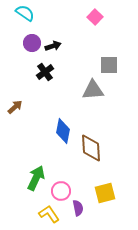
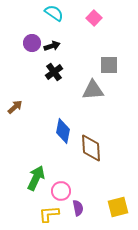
cyan semicircle: moved 29 px right
pink square: moved 1 px left, 1 px down
black arrow: moved 1 px left
black cross: moved 9 px right
yellow square: moved 13 px right, 14 px down
yellow L-shape: rotated 60 degrees counterclockwise
